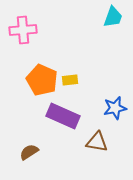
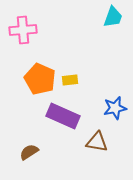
orange pentagon: moved 2 px left, 1 px up
